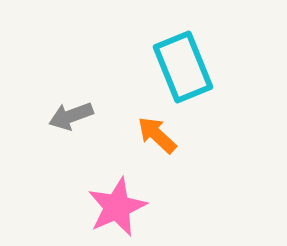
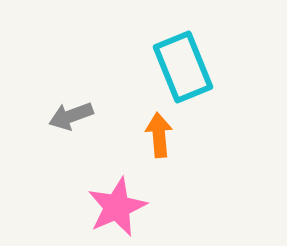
orange arrow: moved 2 px right; rotated 42 degrees clockwise
